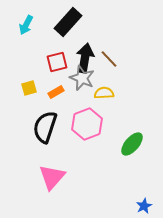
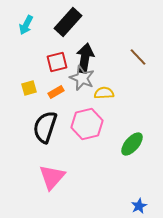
brown line: moved 29 px right, 2 px up
pink hexagon: rotated 8 degrees clockwise
blue star: moved 5 px left
